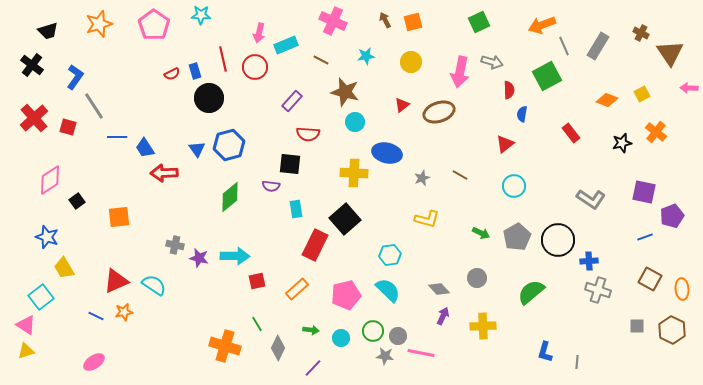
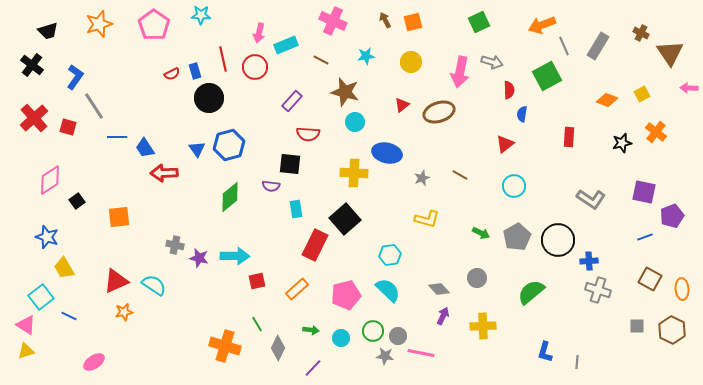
red rectangle at (571, 133): moved 2 px left, 4 px down; rotated 42 degrees clockwise
blue line at (96, 316): moved 27 px left
